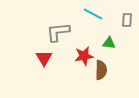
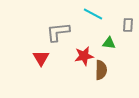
gray rectangle: moved 1 px right, 5 px down
red triangle: moved 3 px left
